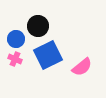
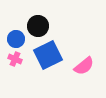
pink semicircle: moved 2 px right, 1 px up
